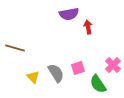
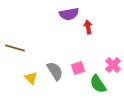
gray semicircle: moved 1 px left, 2 px up
yellow triangle: moved 2 px left, 1 px down
